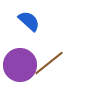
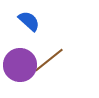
brown line: moved 3 px up
